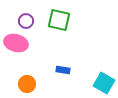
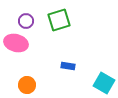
green square: rotated 30 degrees counterclockwise
blue rectangle: moved 5 px right, 4 px up
orange circle: moved 1 px down
